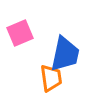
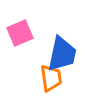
blue trapezoid: moved 3 px left
